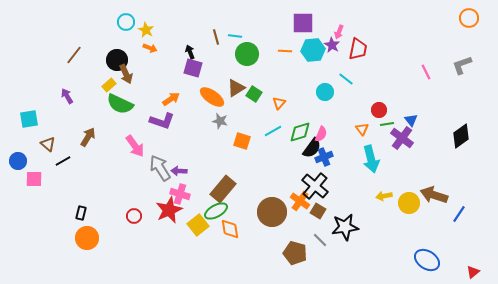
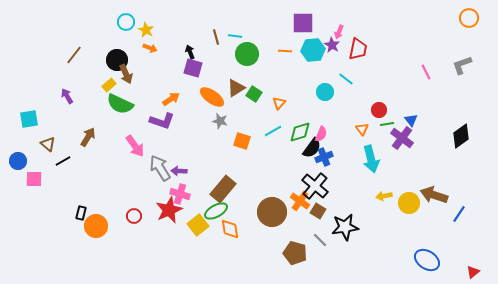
orange circle at (87, 238): moved 9 px right, 12 px up
